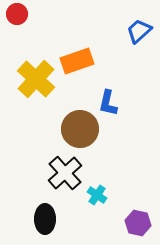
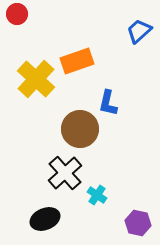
black ellipse: rotated 68 degrees clockwise
